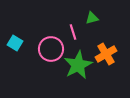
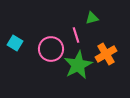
pink line: moved 3 px right, 3 px down
